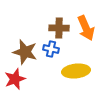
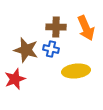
brown cross: moved 3 px left, 1 px up
brown star: moved 1 px right, 2 px up
